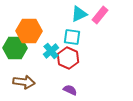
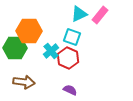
cyan square: rotated 12 degrees clockwise
